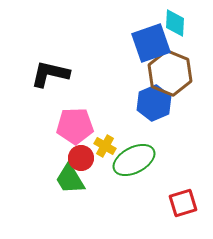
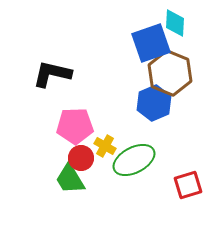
black L-shape: moved 2 px right
red square: moved 5 px right, 18 px up
